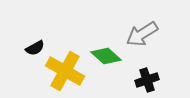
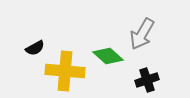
gray arrow: rotated 28 degrees counterclockwise
green diamond: moved 2 px right
yellow cross: rotated 24 degrees counterclockwise
